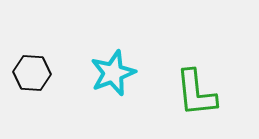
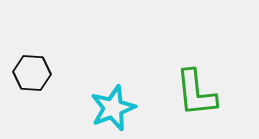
cyan star: moved 35 px down
